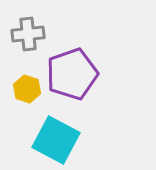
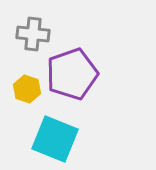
gray cross: moved 5 px right; rotated 12 degrees clockwise
cyan square: moved 1 px left, 1 px up; rotated 6 degrees counterclockwise
